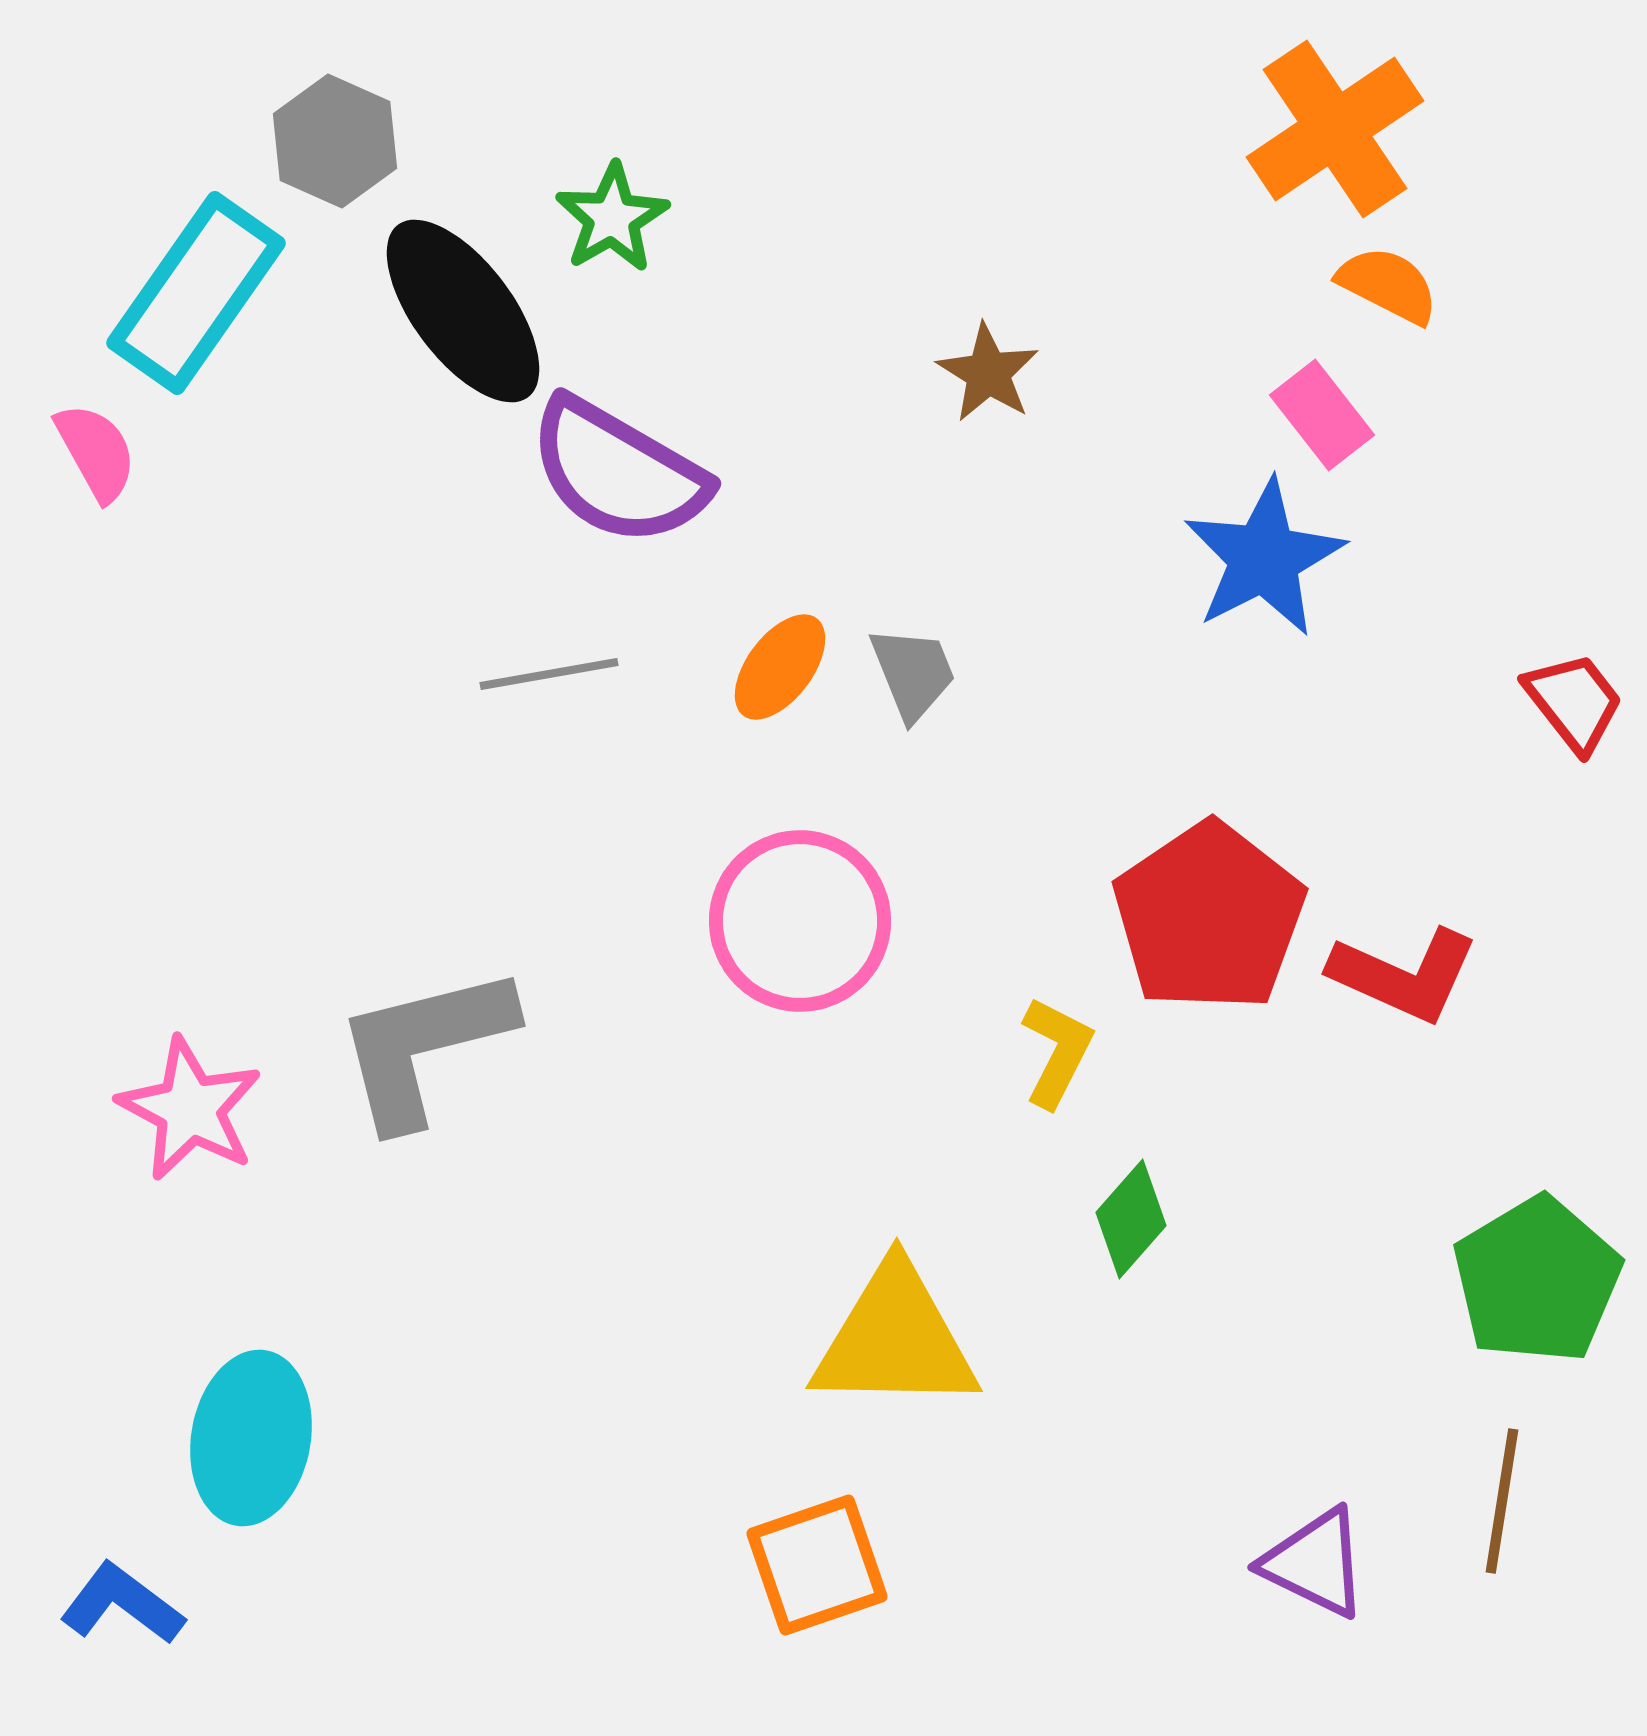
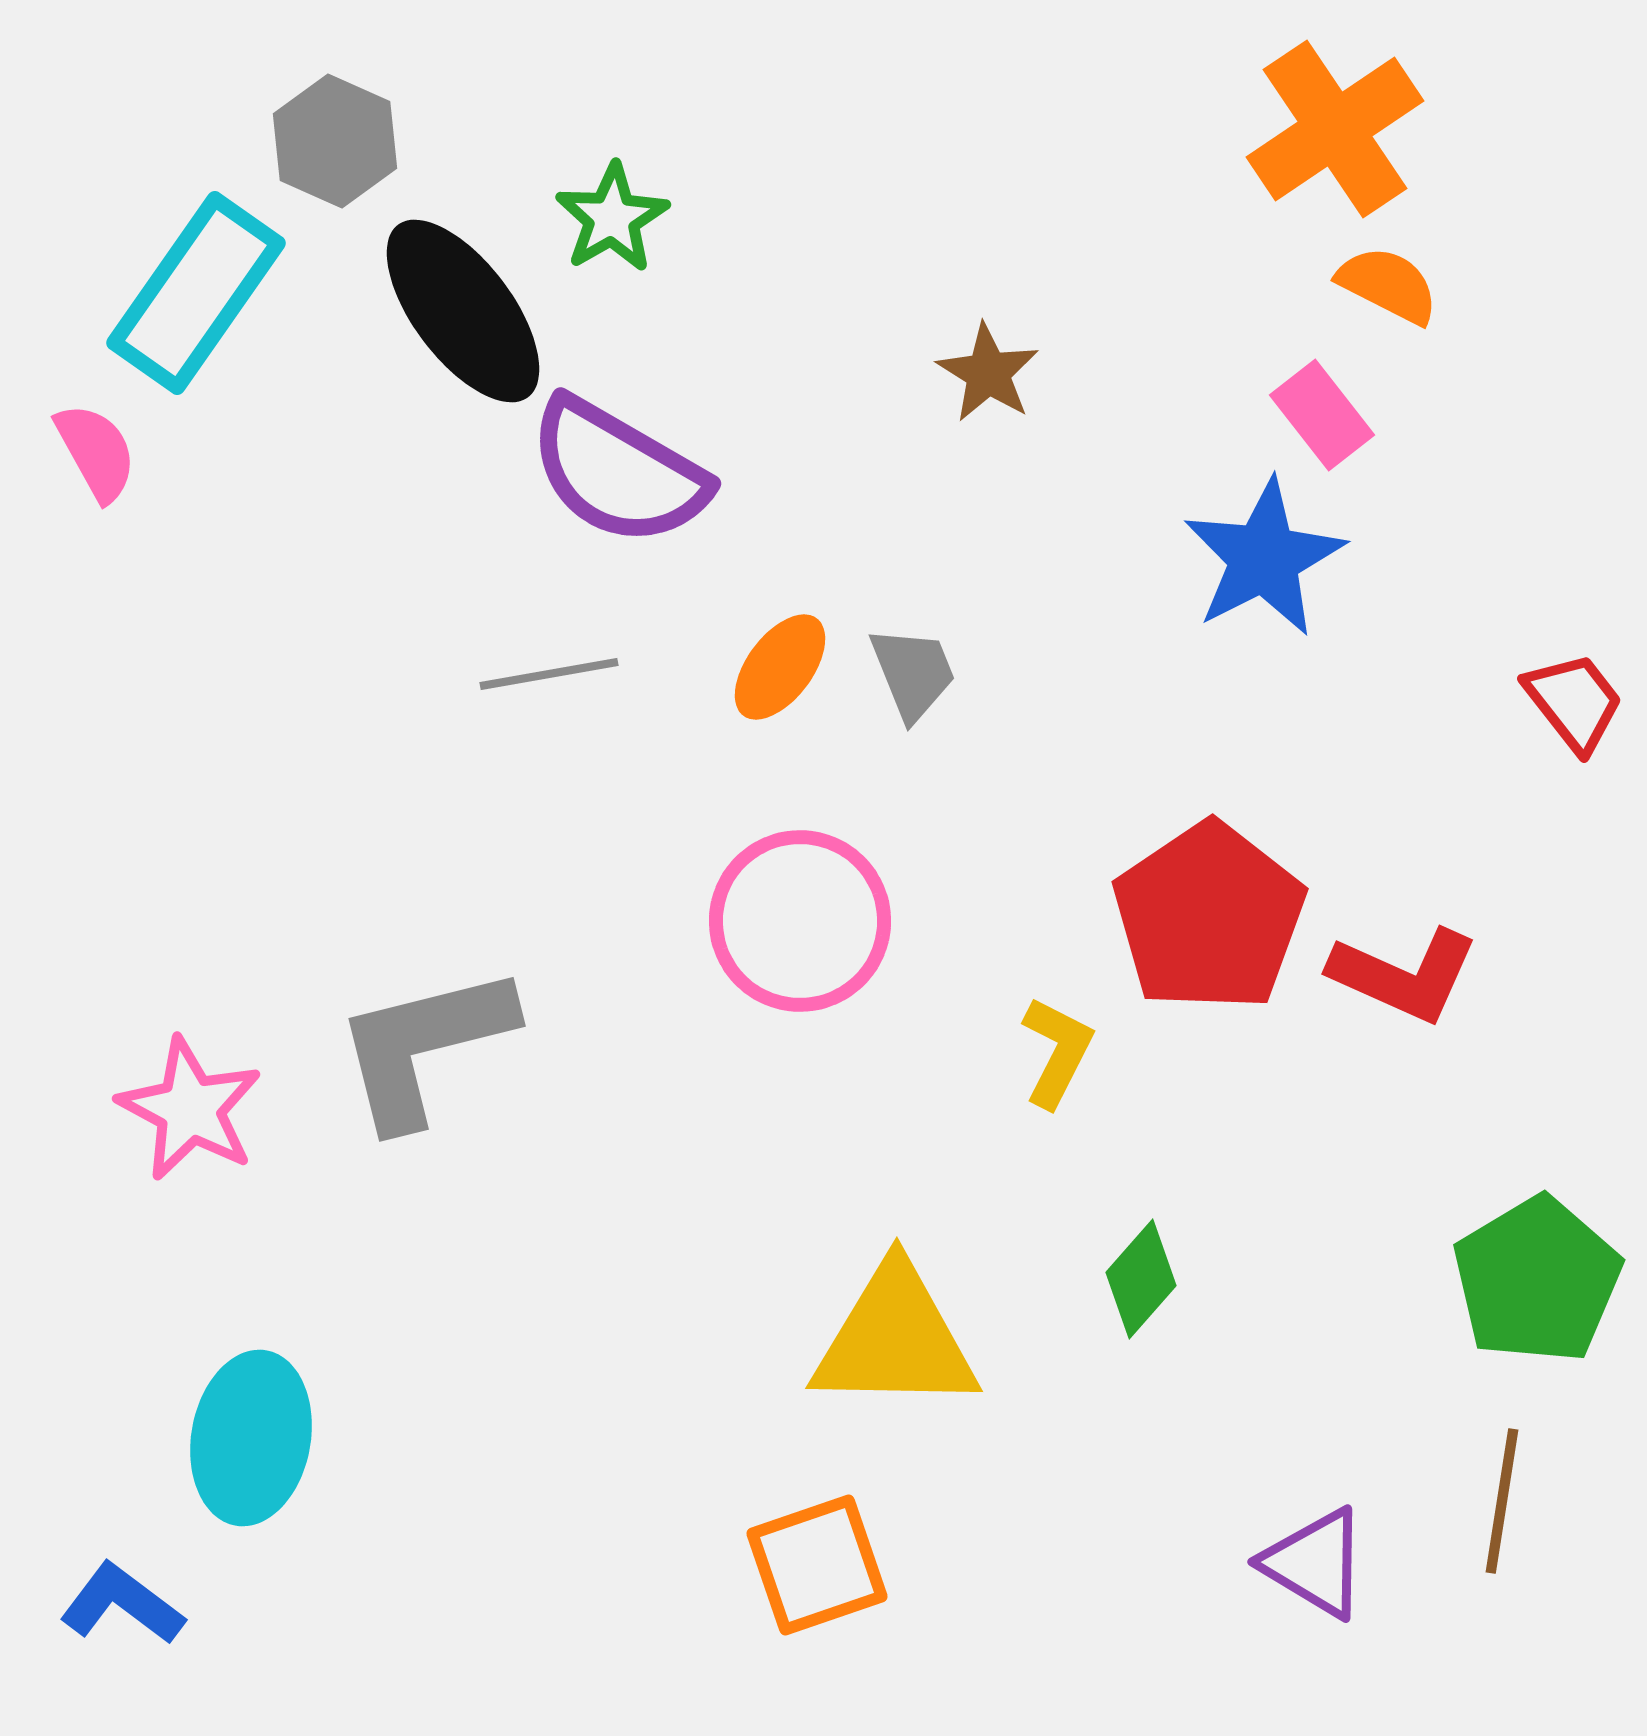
green diamond: moved 10 px right, 60 px down
purple triangle: rotated 5 degrees clockwise
